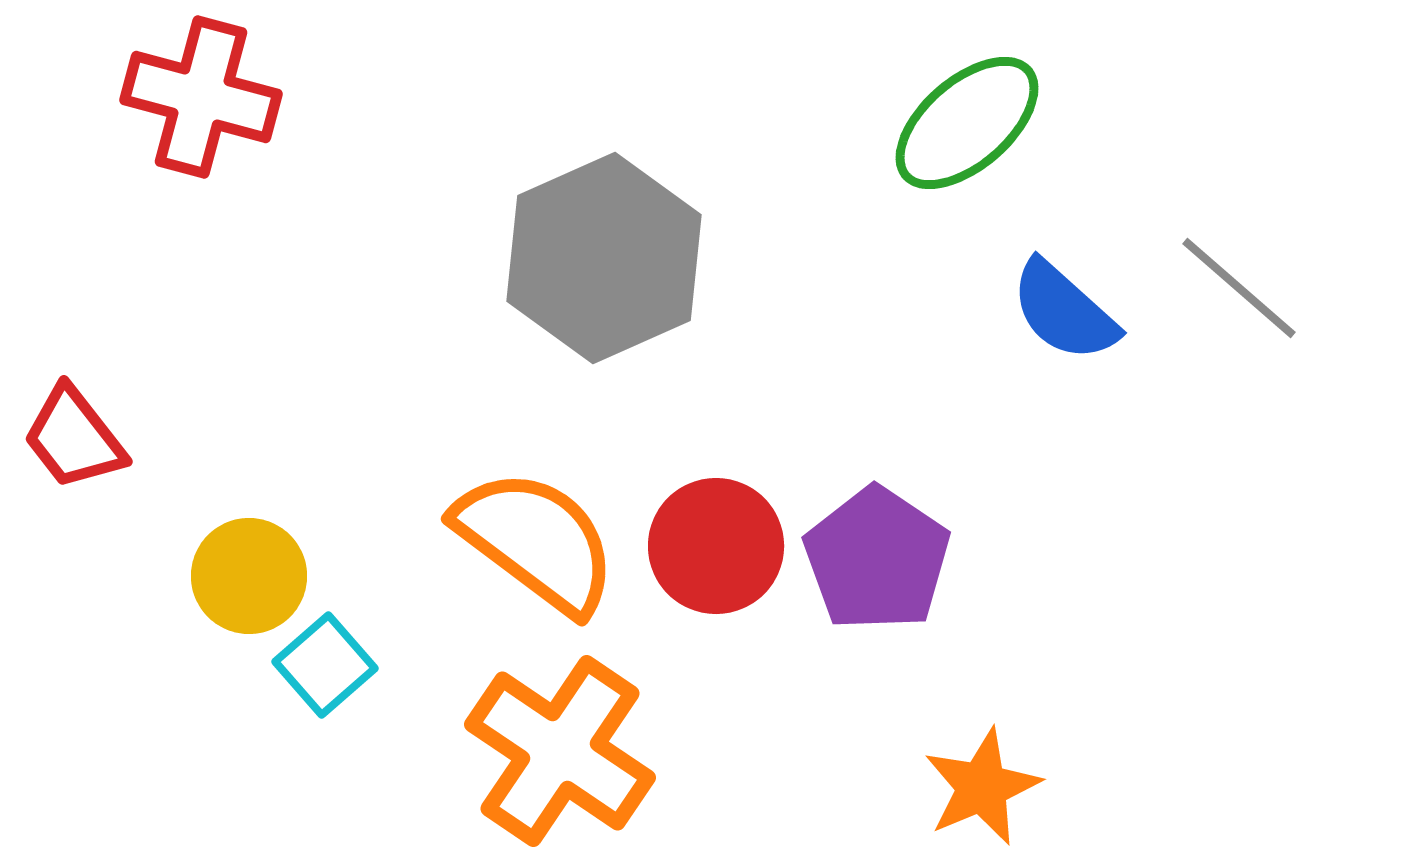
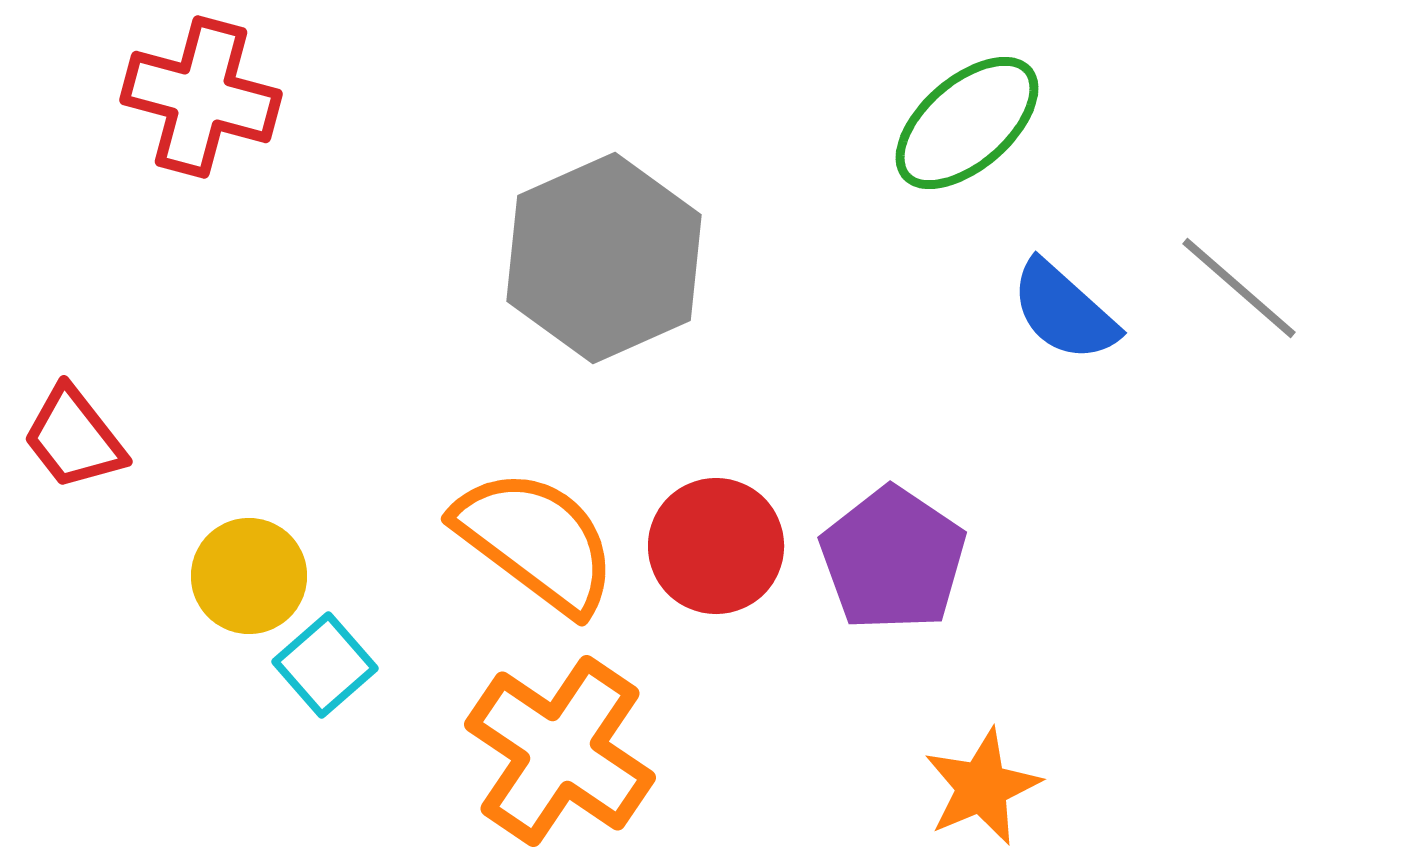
purple pentagon: moved 16 px right
